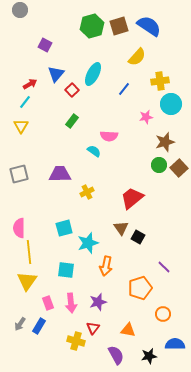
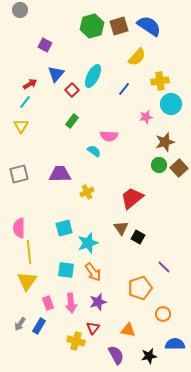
cyan ellipse at (93, 74): moved 2 px down
orange arrow at (106, 266): moved 13 px left, 6 px down; rotated 48 degrees counterclockwise
